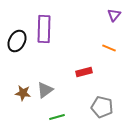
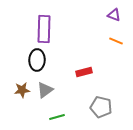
purple triangle: rotated 48 degrees counterclockwise
black ellipse: moved 20 px right, 19 px down; rotated 25 degrees counterclockwise
orange line: moved 7 px right, 7 px up
brown star: moved 1 px left, 3 px up; rotated 14 degrees counterclockwise
gray pentagon: moved 1 px left
